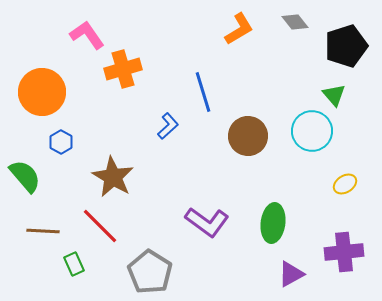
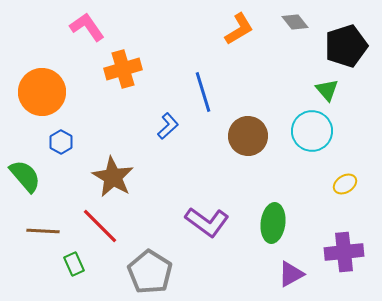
pink L-shape: moved 8 px up
green triangle: moved 7 px left, 5 px up
